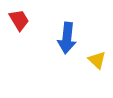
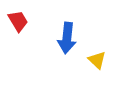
red trapezoid: moved 1 px left, 1 px down
